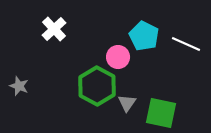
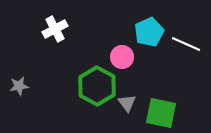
white cross: moved 1 px right; rotated 15 degrees clockwise
cyan pentagon: moved 5 px right, 4 px up; rotated 20 degrees clockwise
pink circle: moved 4 px right
gray star: rotated 30 degrees counterclockwise
gray triangle: rotated 12 degrees counterclockwise
